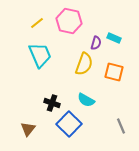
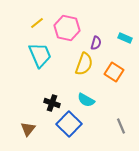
pink hexagon: moved 2 px left, 7 px down
cyan rectangle: moved 11 px right
orange square: rotated 18 degrees clockwise
